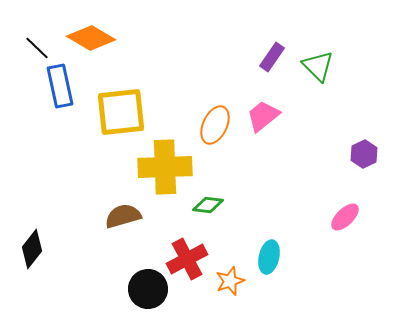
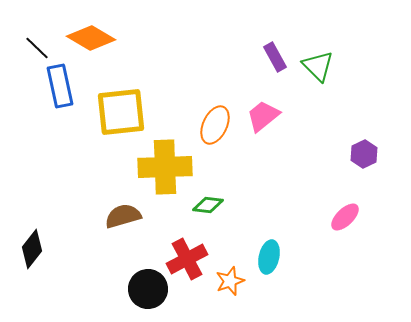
purple rectangle: moved 3 px right; rotated 64 degrees counterclockwise
